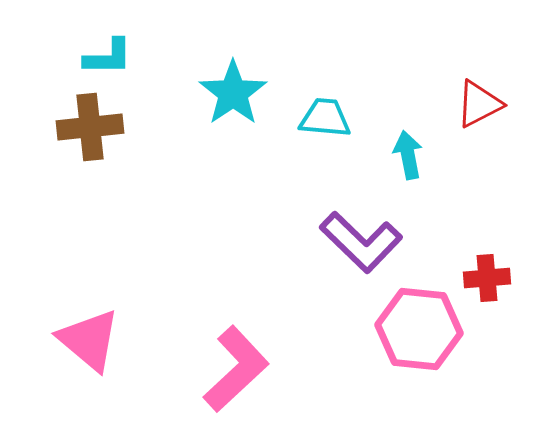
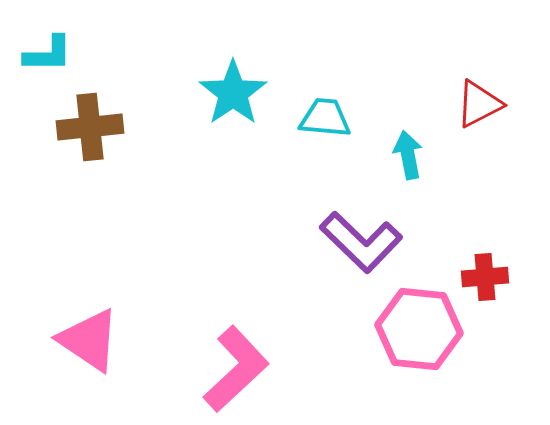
cyan L-shape: moved 60 px left, 3 px up
red cross: moved 2 px left, 1 px up
pink triangle: rotated 6 degrees counterclockwise
